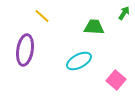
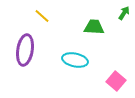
cyan ellipse: moved 4 px left, 1 px up; rotated 40 degrees clockwise
pink square: moved 1 px down
